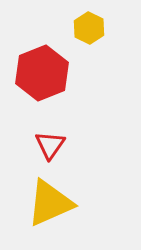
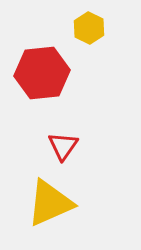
red hexagon: rotated 16 degrees clockwise
red triangle: moved 13 px right, 1 px down
